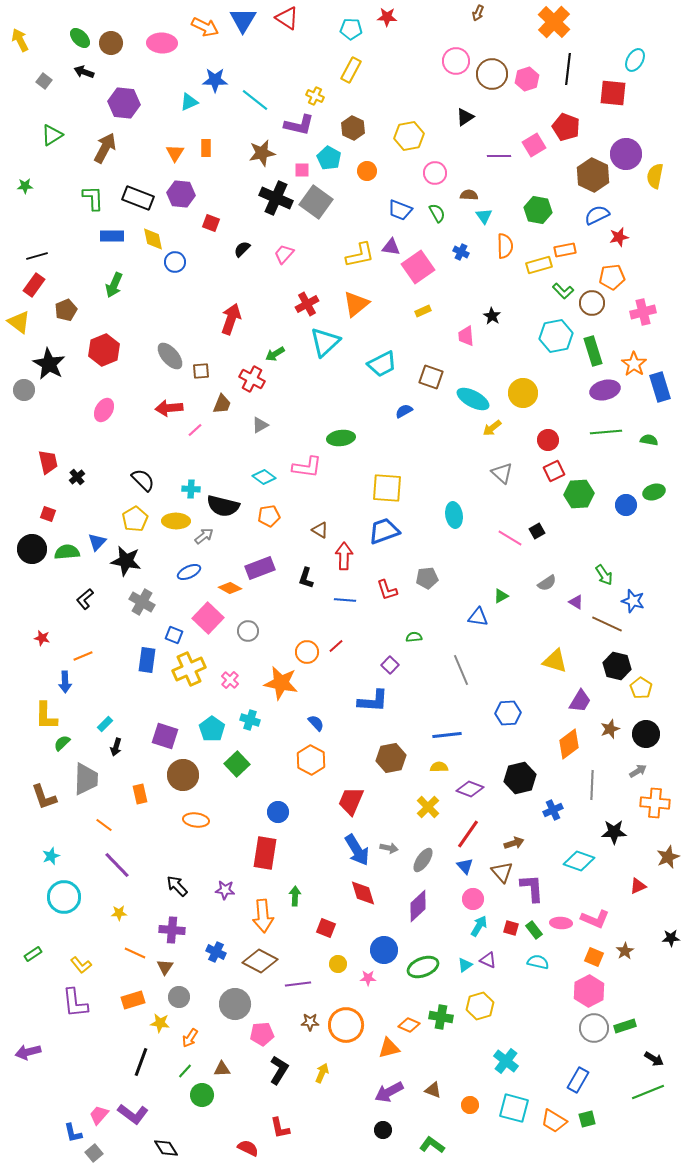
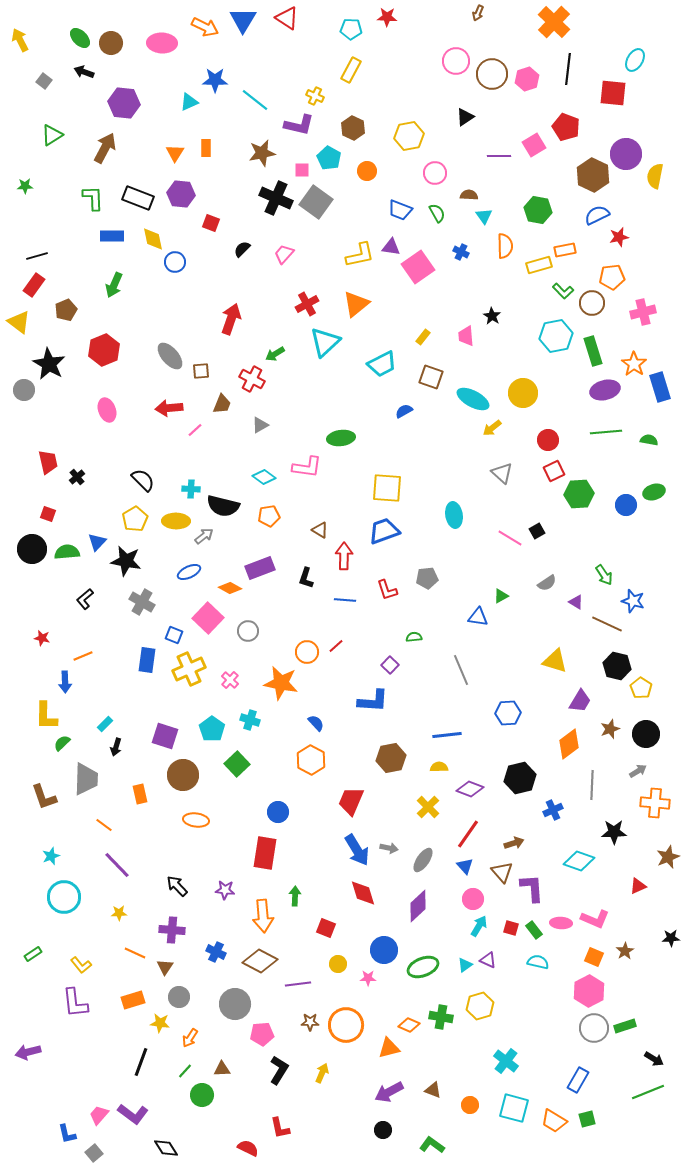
yellow rectangle at (423, 311): moved 26 px down; rotated 28 degrees counterclockwise
pink ellipse at (104, 410): moved 3 px right; rotated 50 degrees counterclockwise
blue L-shape at (73, 1133): moved 6 px left, 1 px down
